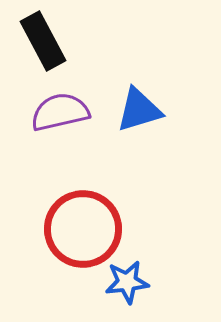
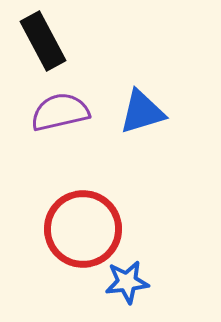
blue triangle: moved 3 px right, 2 px down
